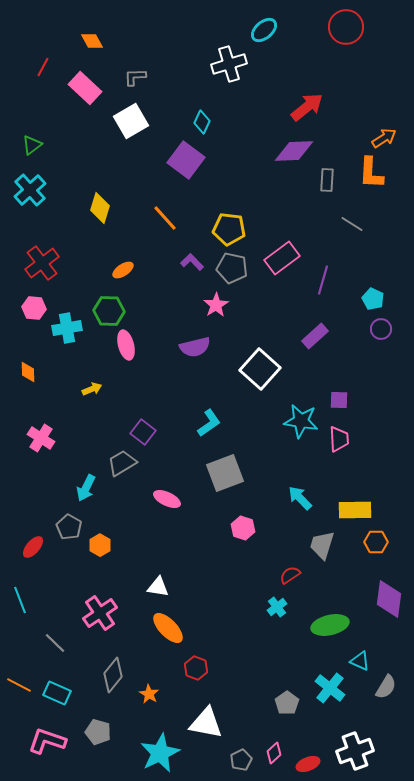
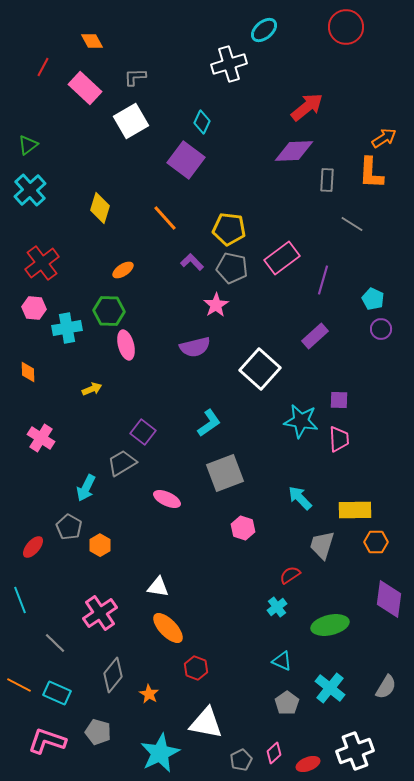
green triangle at (32, 145): moved 4 px left
cyan triangle at (360, 661): moved 78 px left
